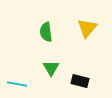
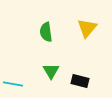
green triangle: moved 3 px down
cyan line: moved 4 px left
